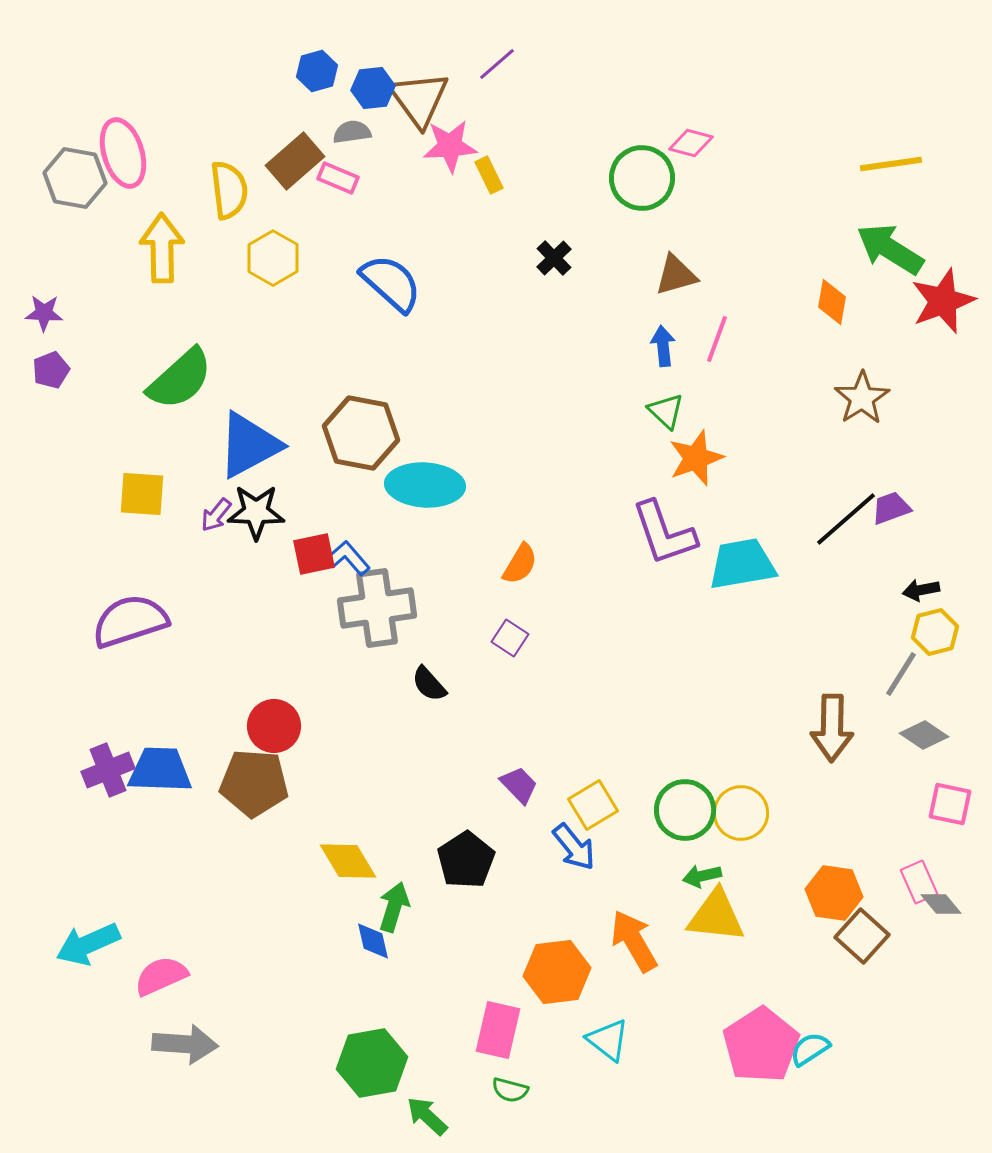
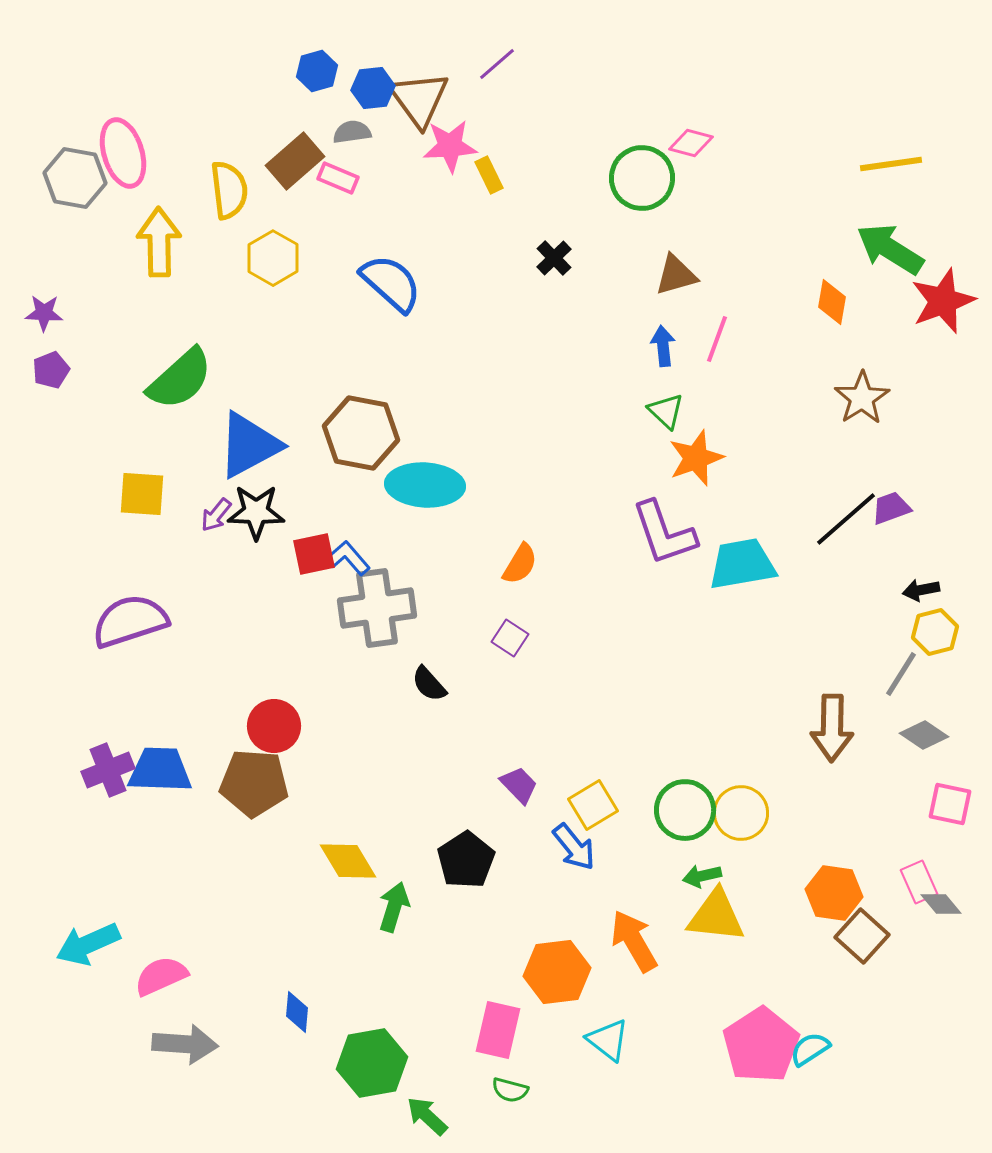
yellow arrow at (162, 248): moved 3 px left, 6 px up
blue diamond at (373, 941): moved 76 px left, 71 px down; rotated 18 degrees clockwise
